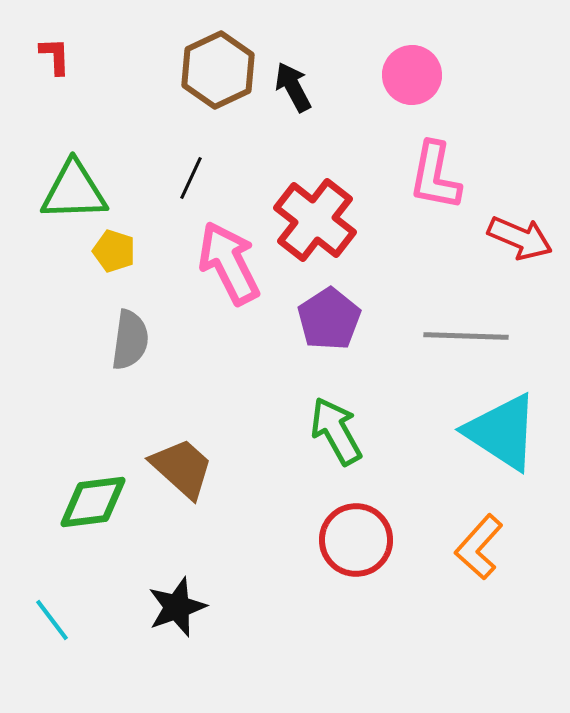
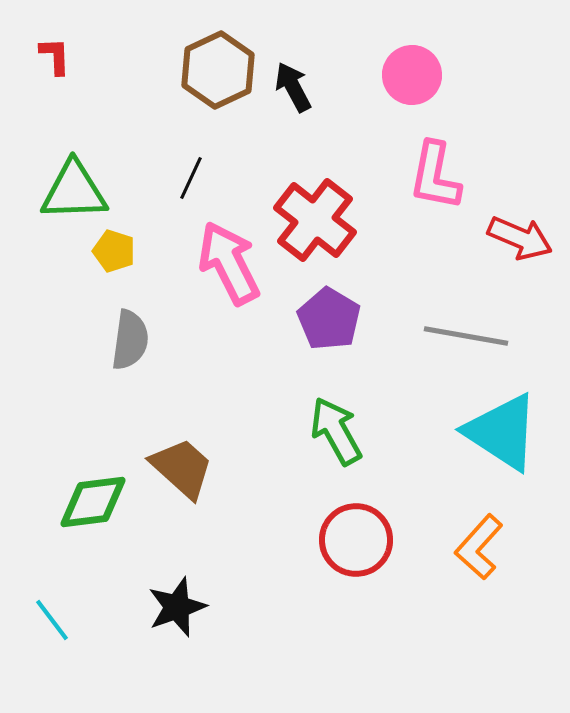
purple pentagon: rotated 8 degrees counterclockwise
gray line: rotated 8 degrees clockwise
